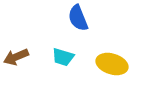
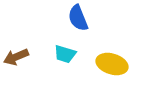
cyan trapezoid: moved 2 px right, 3 px up
